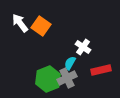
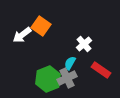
white arrow: moved 2 px right, 12 px down; rotated 90 degrees counterclockwise
white cross: moved 1 px right, 3 px up; rotated 14 degrees clockwise
red rectangle: rotated 48 degrees clockwise
